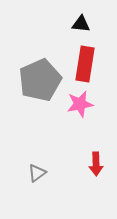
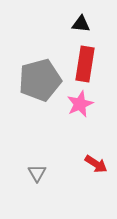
gray pentagon: rotated 9 degrees clockwise
pink star: rotated 12 degrees counterclockwise
red arrow: rotated 55 degrees counterclockwise
gray triangle: rotated 24 degrees counterclockwise
